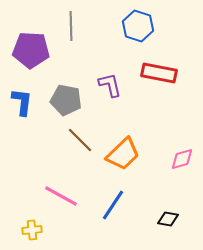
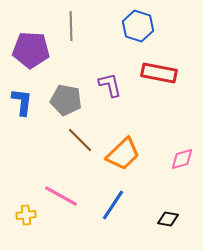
yellow cross: moved 6 px left, 15 px up
